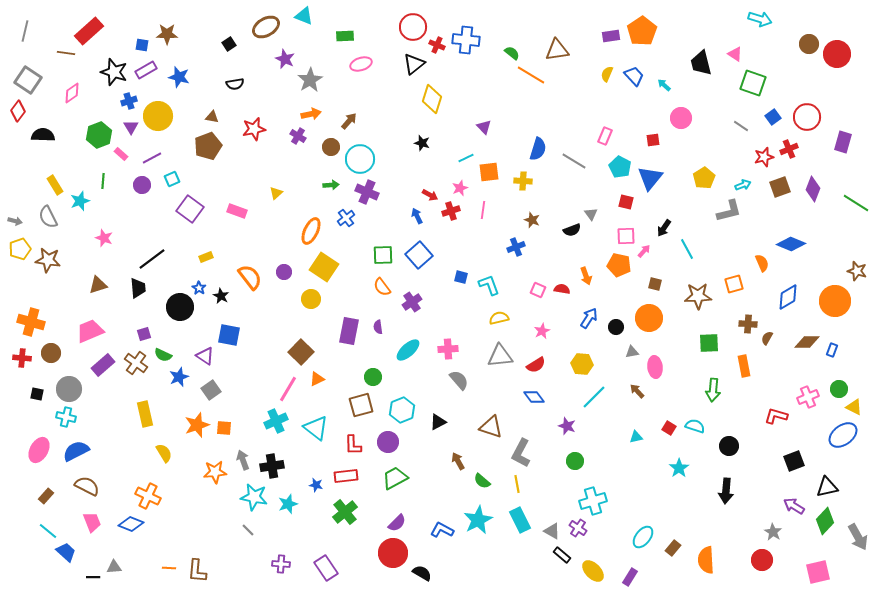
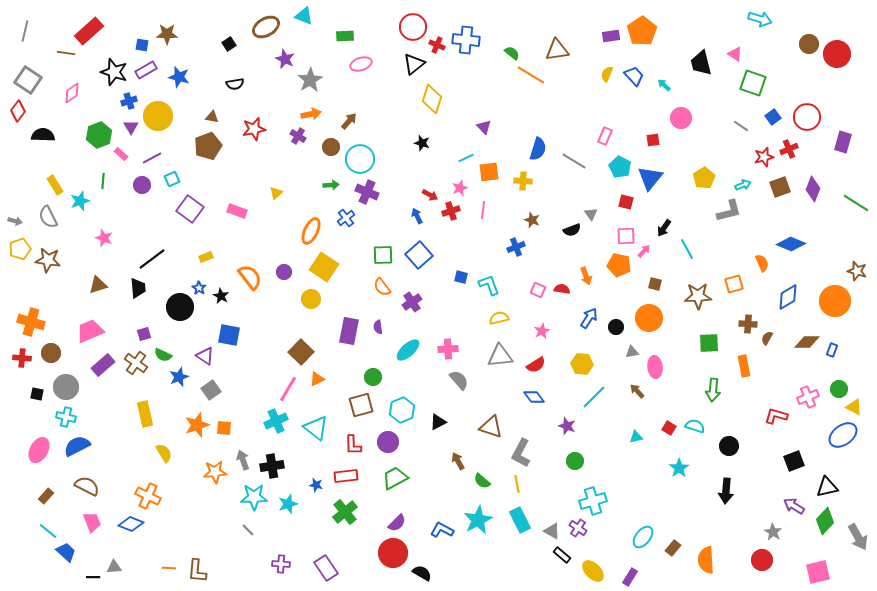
gray circle at (69, 389): moved 3 px left, 2 px up
blue semicircle at (76, 451): moved 1 px right, 5 px up
cyan star at (254, 497): rotated 12 degrees counterclockwise
